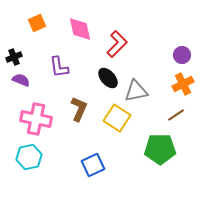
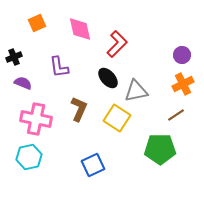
purple semicircle: moved 2 px right, 3 px down
